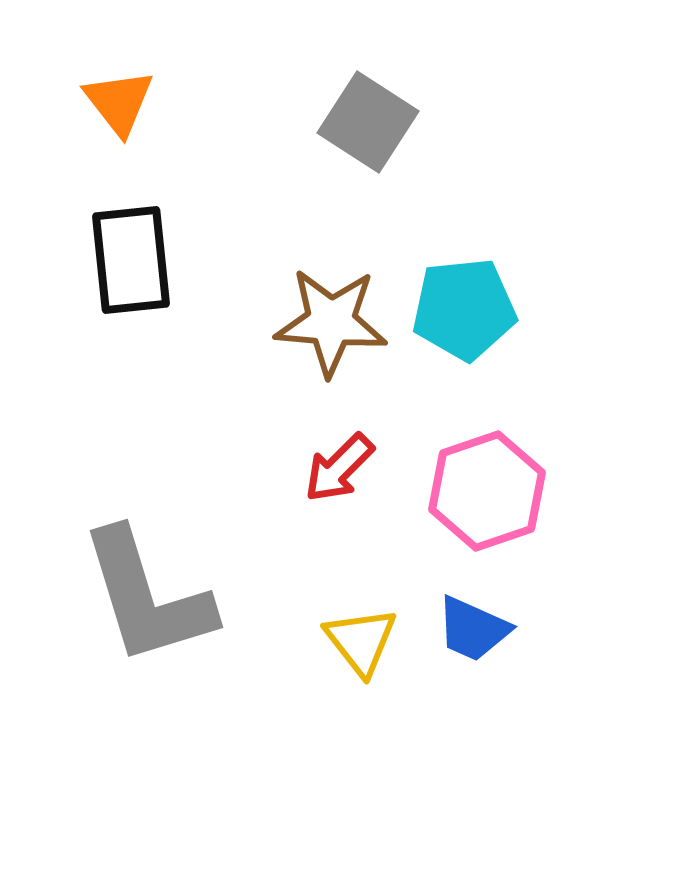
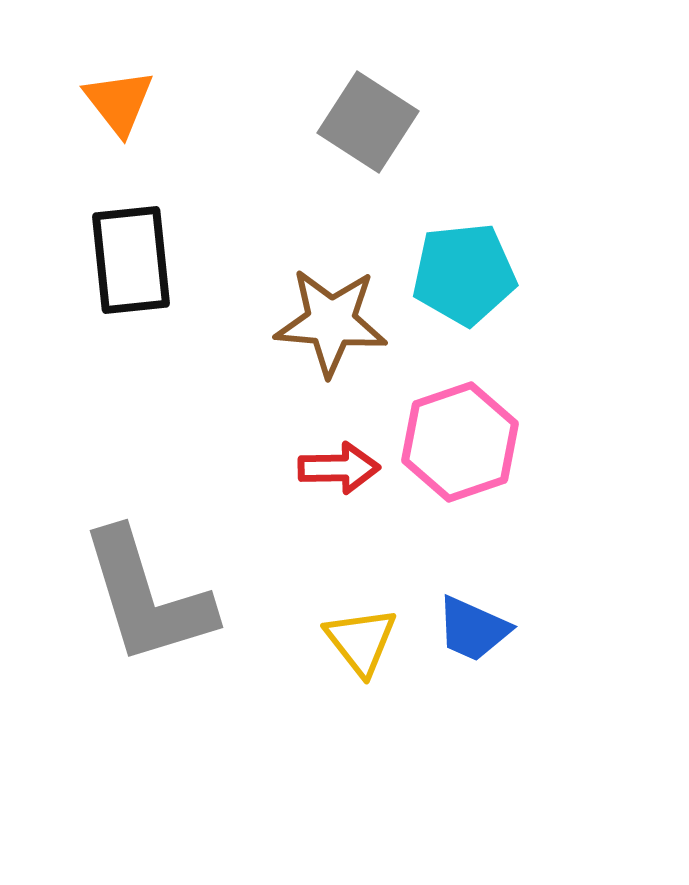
cyan pentagon: moved 35 px up
red arrow: rotated 136 degrees counterclockwise
pink hexagon: moved 27 px left, 49 px up
